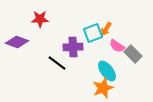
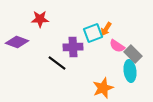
cyan ellipse: moved 23 px right; rotated 30 degrees clockwise
